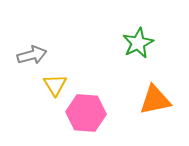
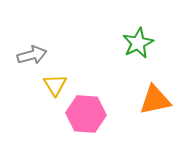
pink hexagon: moved 1 px down
